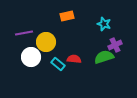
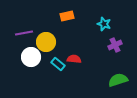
green semicircle: moved 14 px right, 23 px down
